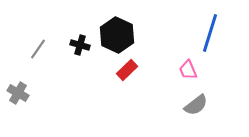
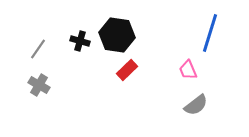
black hexagon: rotated 16 degrees counterclockwise
black cross: moved 4 px up
gray cross: moved 21 px right, 8 px up
